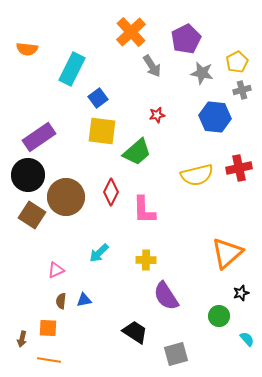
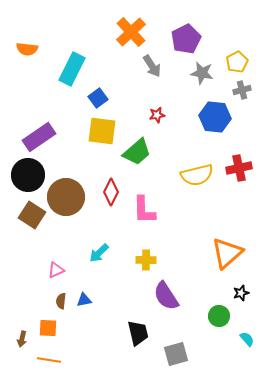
black trapezoid: moved 3 px right, 1 px down; rotated 44 degrees clockwise
